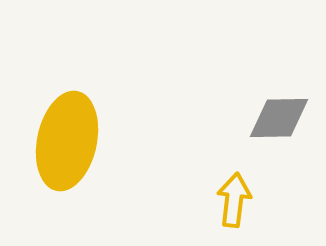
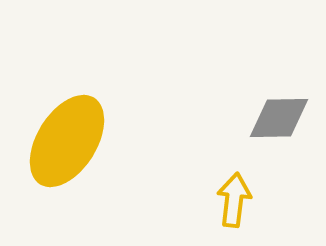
yellow ellipse: rotated 20 degrees clockwise
